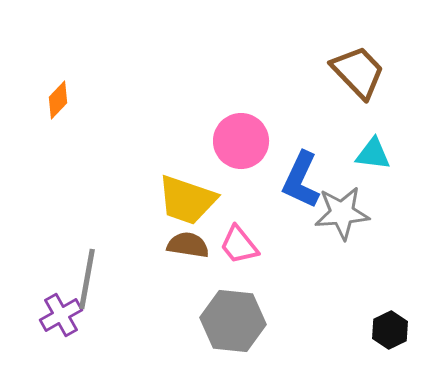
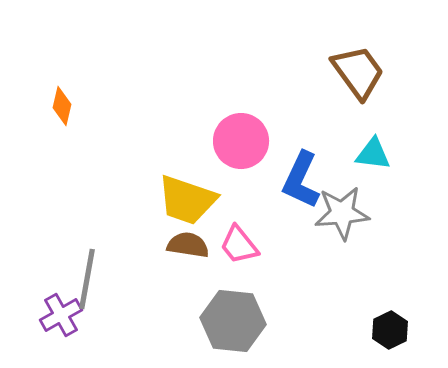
brown trapezoid: rotated 8 degrees clockwise
orange diamond: moved 4 px right, 6 px down; rotated 30 degrees counterclockwise
